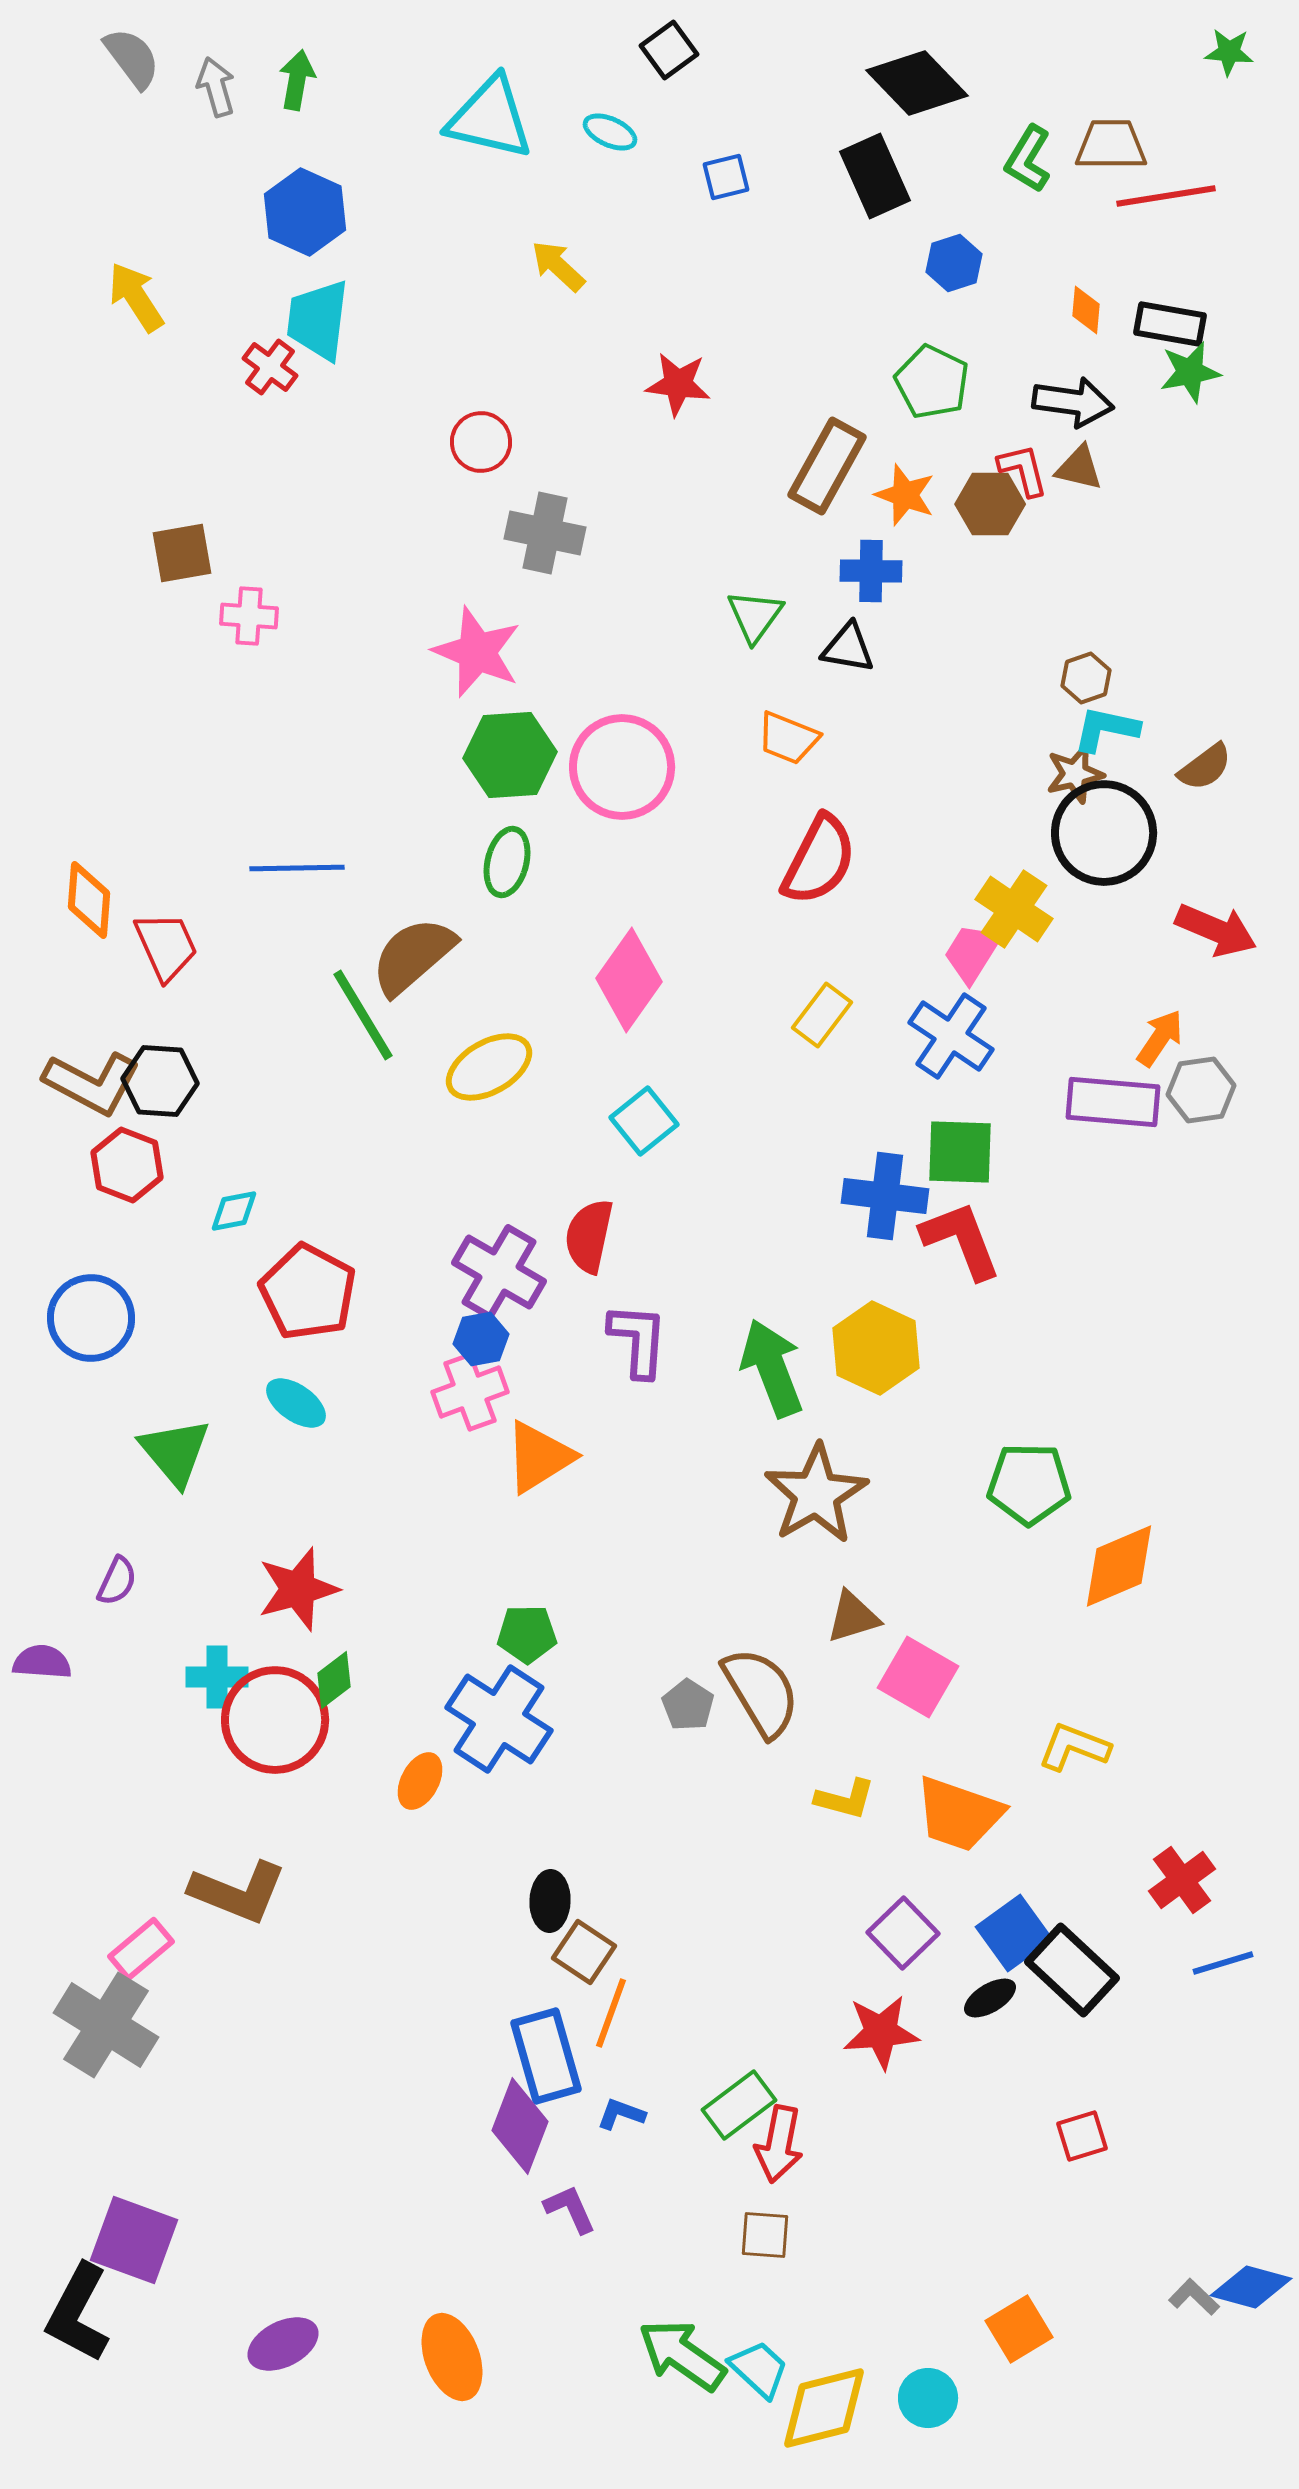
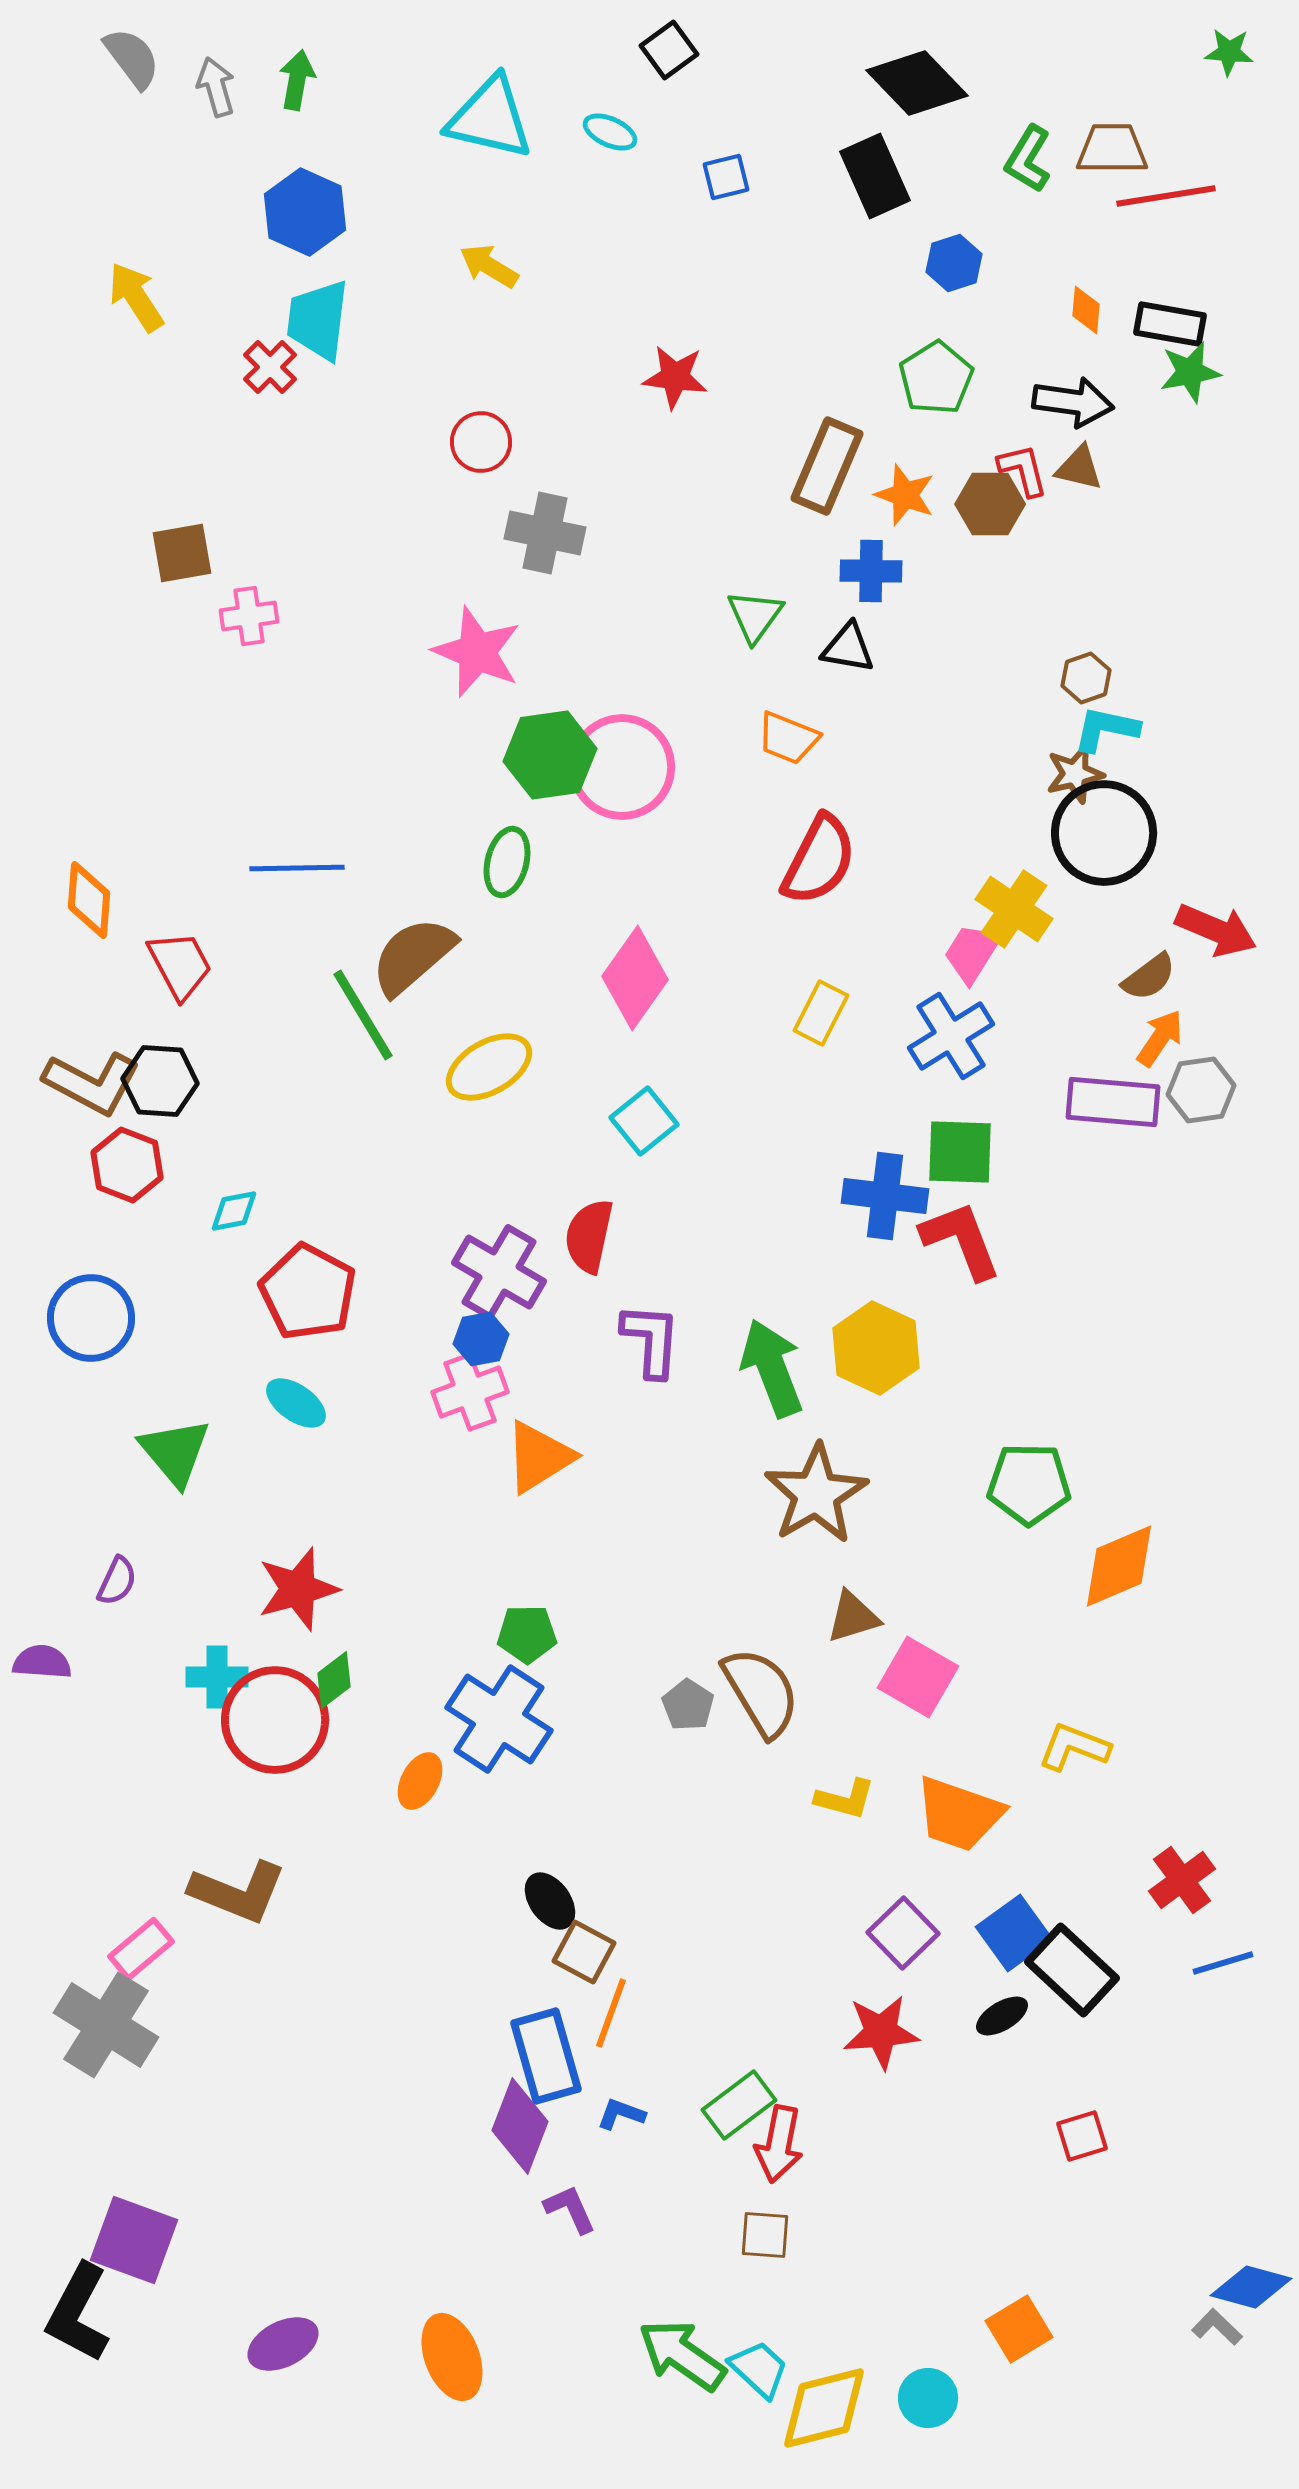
brown trapezoid at (1111, 145): moved 1 px right, 4 px down
yellow arrow at (558, 266): moved 69 px left; rotated 12 degrees counterclockwise
red cross at (270, 367): rotated 8 degrees clockwise
green pentagon at (932, 382): moved 4 px right, 4 px up; rotated 14 degrees clockwise
red star at (678, 384): moved 3 px left, 7 px up
brown rectangle at (827, 466): rotated 6 degrees counterclockwise
pink cross at (249, 616): rotated 12 degrees counterclockwise
green hexagon at (510, 755): moved 40 px right; rotated 4 degrees counterclockwise
brown semicircle at (1205, 767): moved 56 px left, 210 px down
red trapezoid at (166, 946): moved 14 px right, 19 px down; rotated 4 degrees counterclockwise
pink diamond at (629, 980): moved 6 px right, 2 px up
yellow rectangle at (822, 1015): moved 1 px left, 2 px up; rotated 10 degrees counterclockwise
blue cross at (951, 1036): rotated 24 degrees clockwise
purple L-shape at (638, 1340): moved 13 px right
black ellipse at (550, 1901): rotated 38 degrees counterclockwise
brown square at (584, 1952): rotated 6 degrees counterclockwise
black ellipse at (990, 1998): moved 12 px right, 18 px down
gray L-shape at (1194, 2297): moved 23 px right, 30 px down
